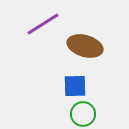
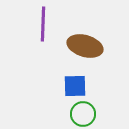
purple line: rotated 56 degrees counterclockwise
